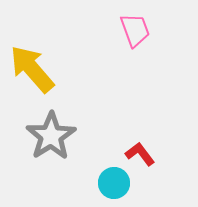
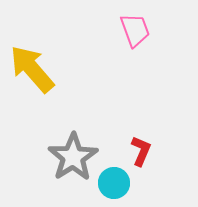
gray star: moved 22 px right, 21 px down
red L-shape: moved 1 px right, 3 px up; rotated 60 degrees clockwise
